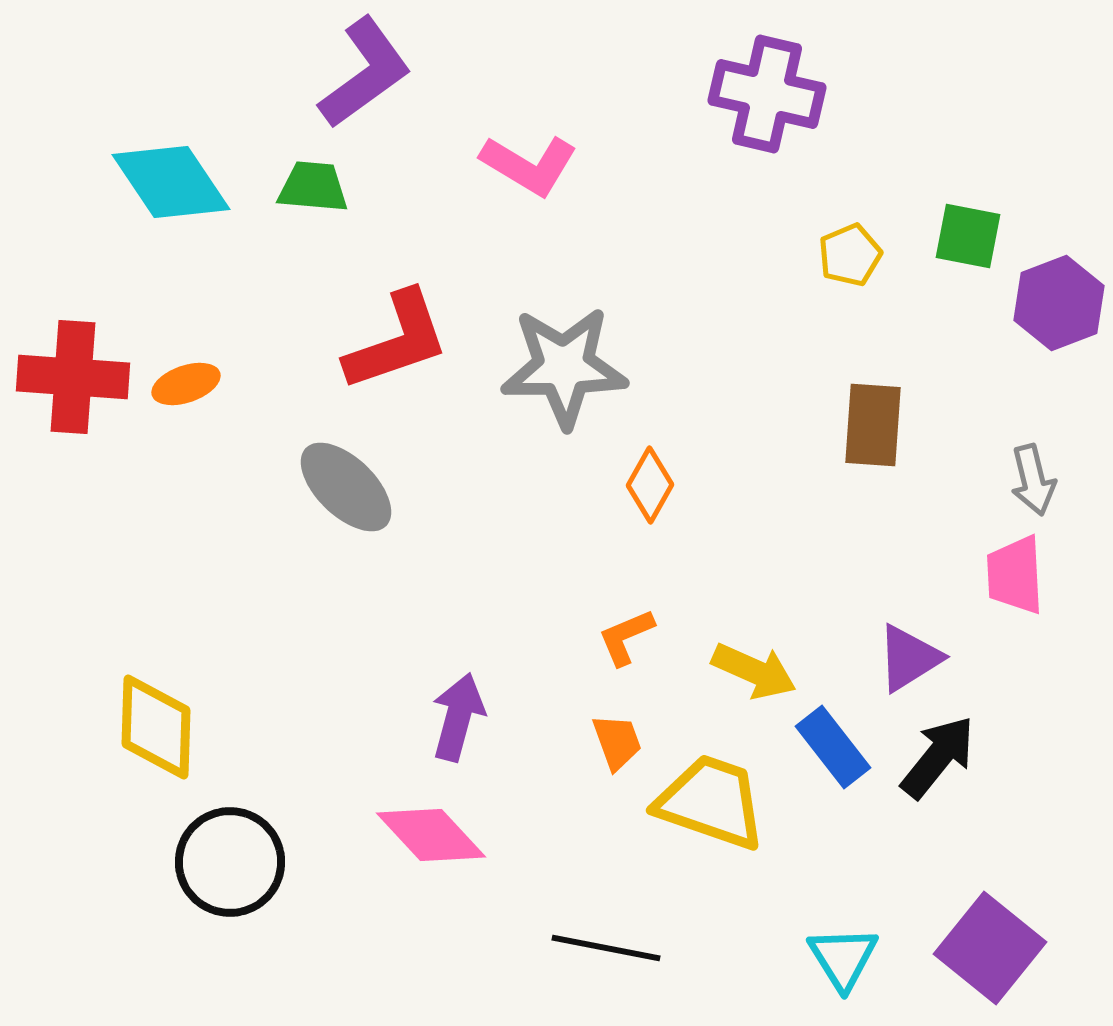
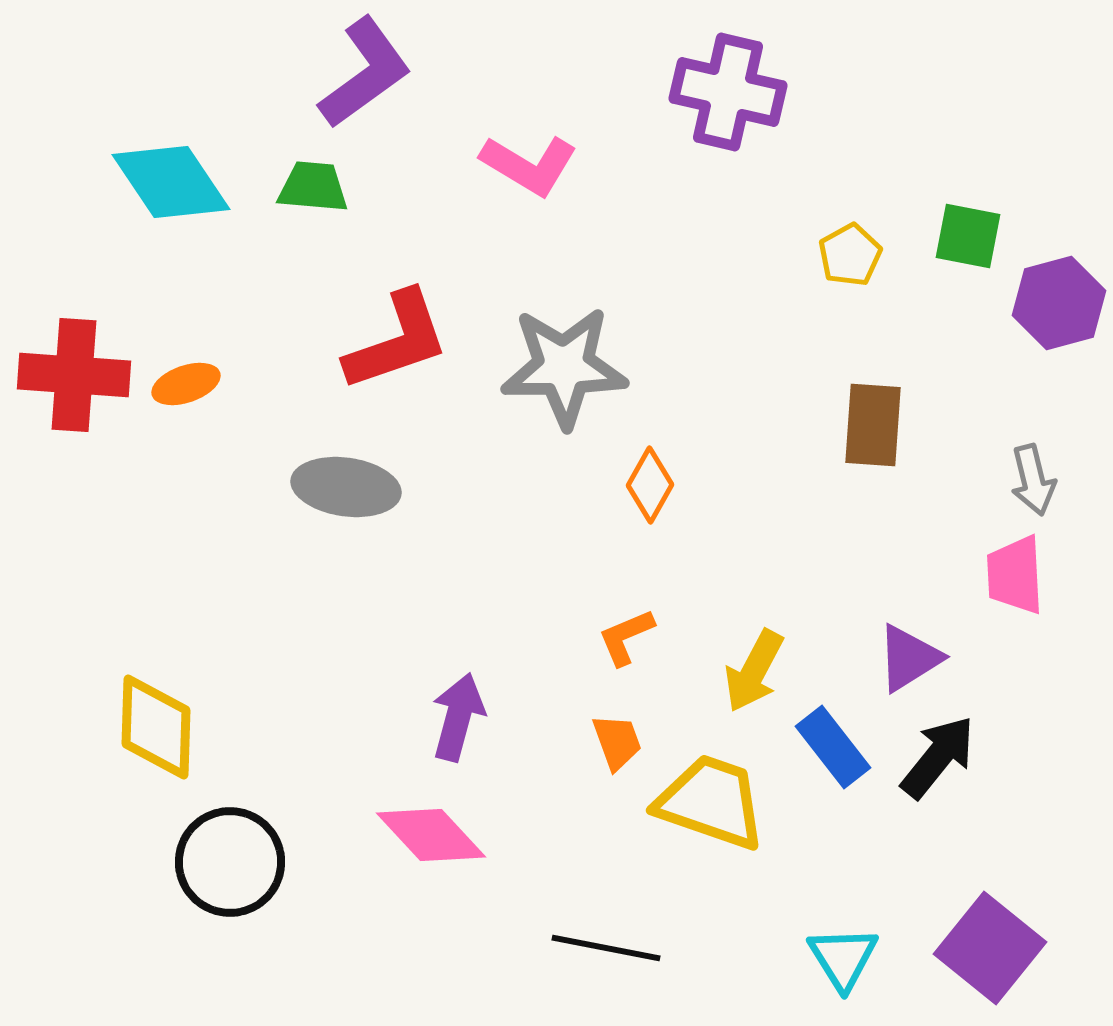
purple cross: moved 39 px left, 2 px up
yellow pentagon: rotated 6 degrees counterclockwise
purple hexagon: rotated 6 degrees clockwise
red cross: moved 1 px right, 2 px up
gray ellipse: rotated 36 degrees counterclockwise
yellow arrow: rotated 94 degrees clockwise
